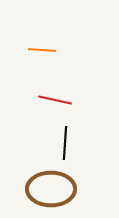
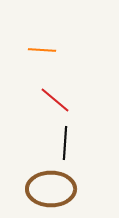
red line: rotated 28 degrees clockwise
